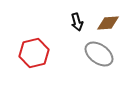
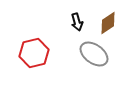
brown diamond: rotated 30 degrees counterclockwise
gray ellipse: moved 5 px left
